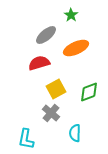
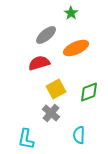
green star: moved 2 px up
cyan semicircle: moved 4 px right, 2 px down
